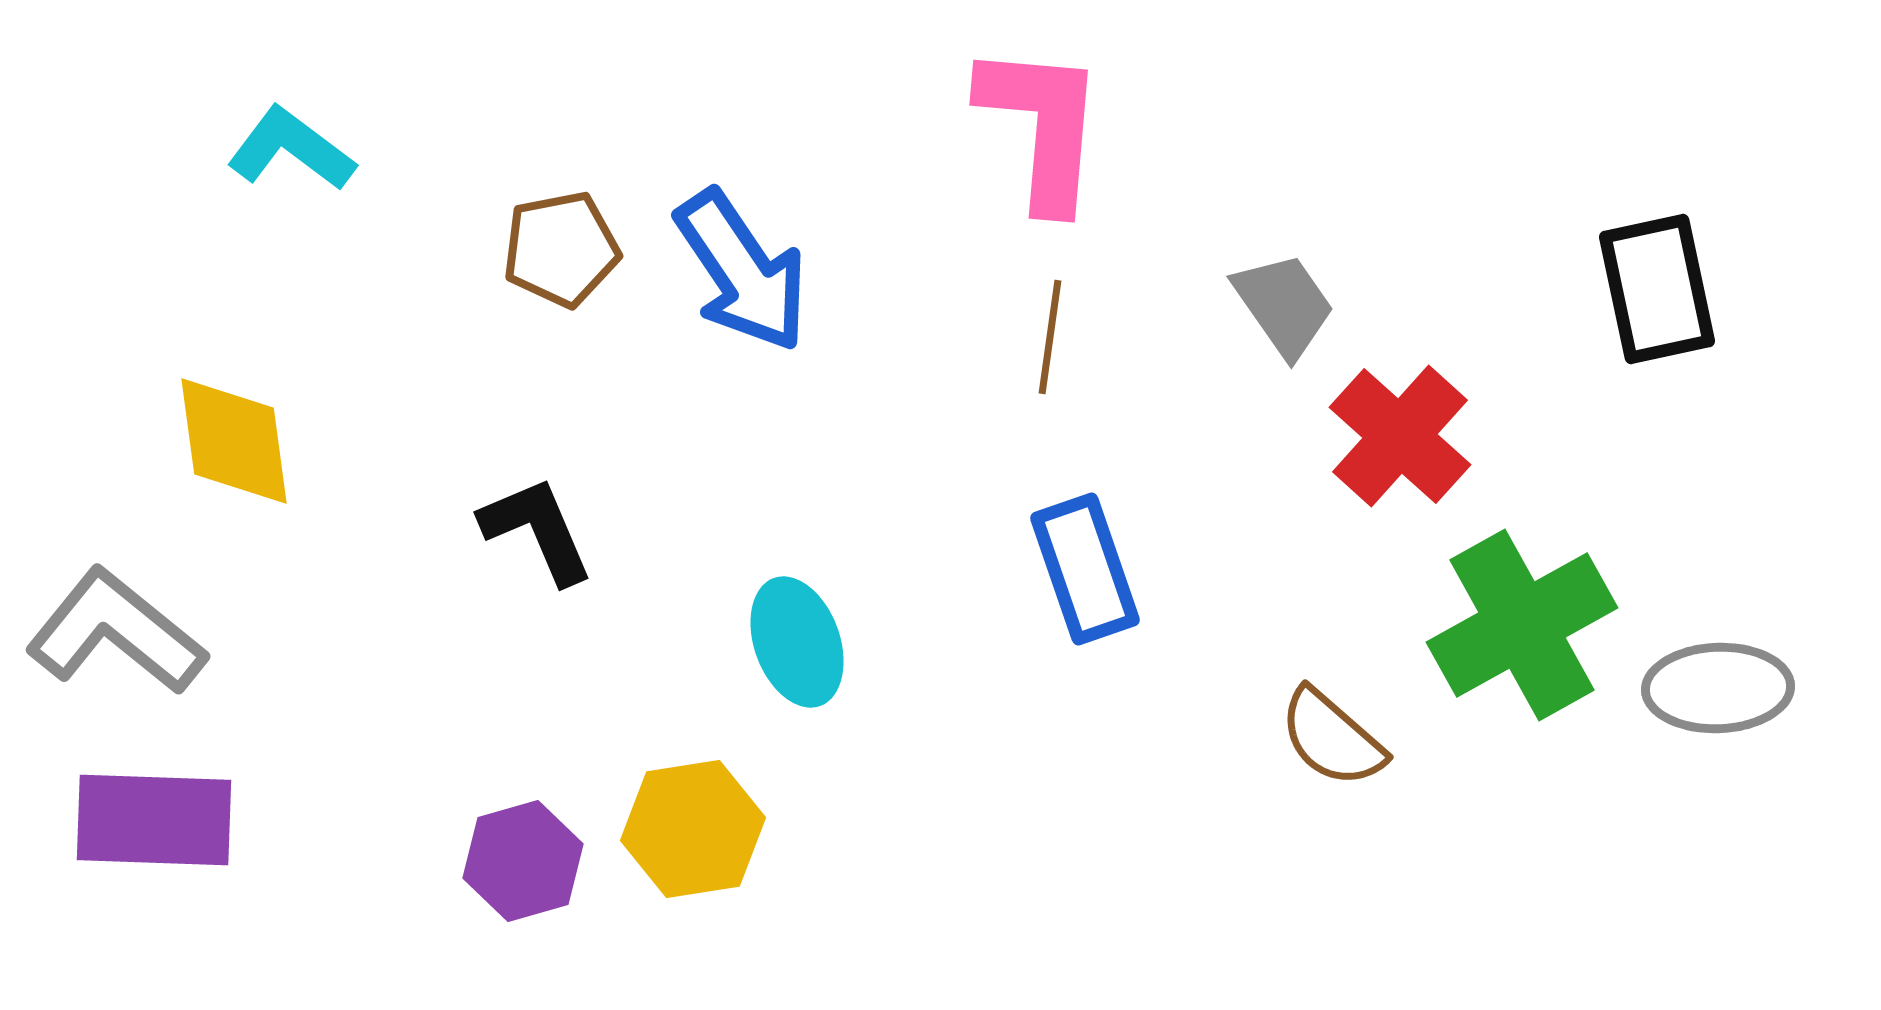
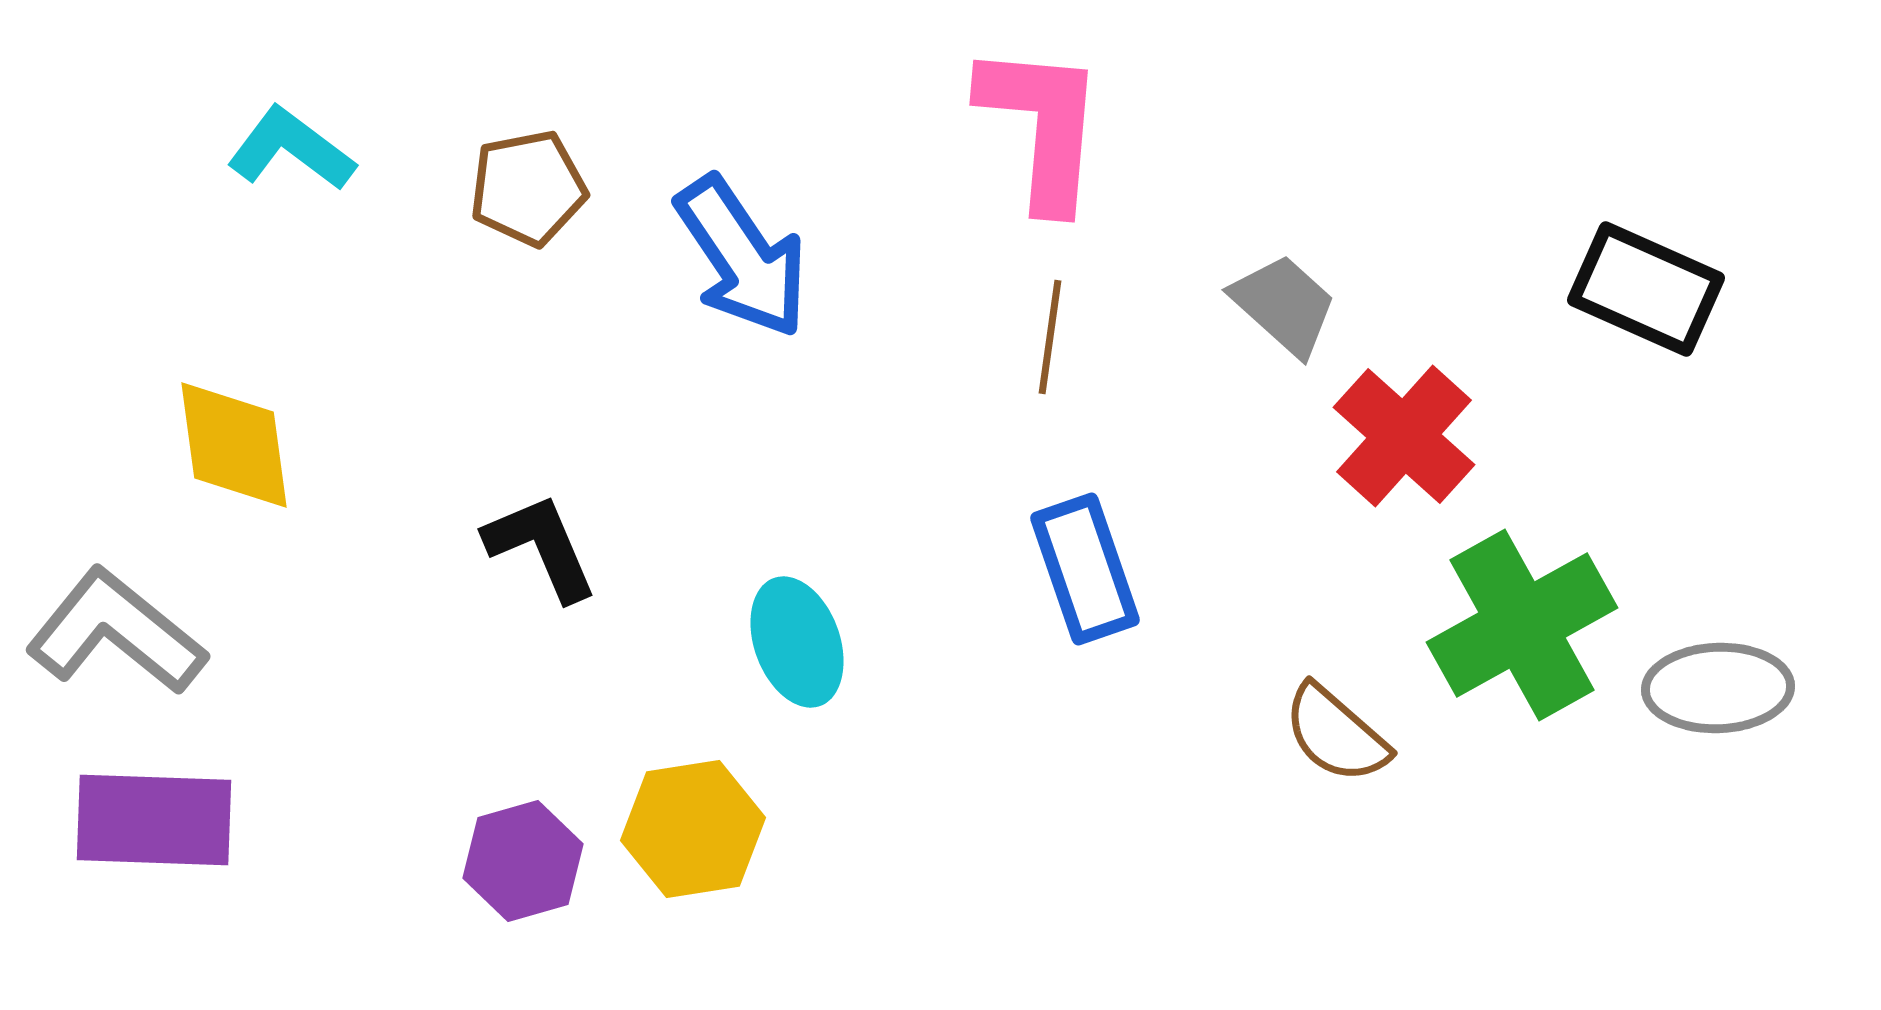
brown pentagon: moved 33 px left, 61 px up
blue arrow: moved 14 px up
black rectangle: moved 11 px left; rotated 54 degrees counterclockwise
gray trapezoid: rotated 13 degrees counterclockwise
red cross: moved 4 px right
yellow diamond: moved 4 px down
black L-shape: moved 4 px right, 17 px down
brown semicircle: moved 4 px right, 4 px up
